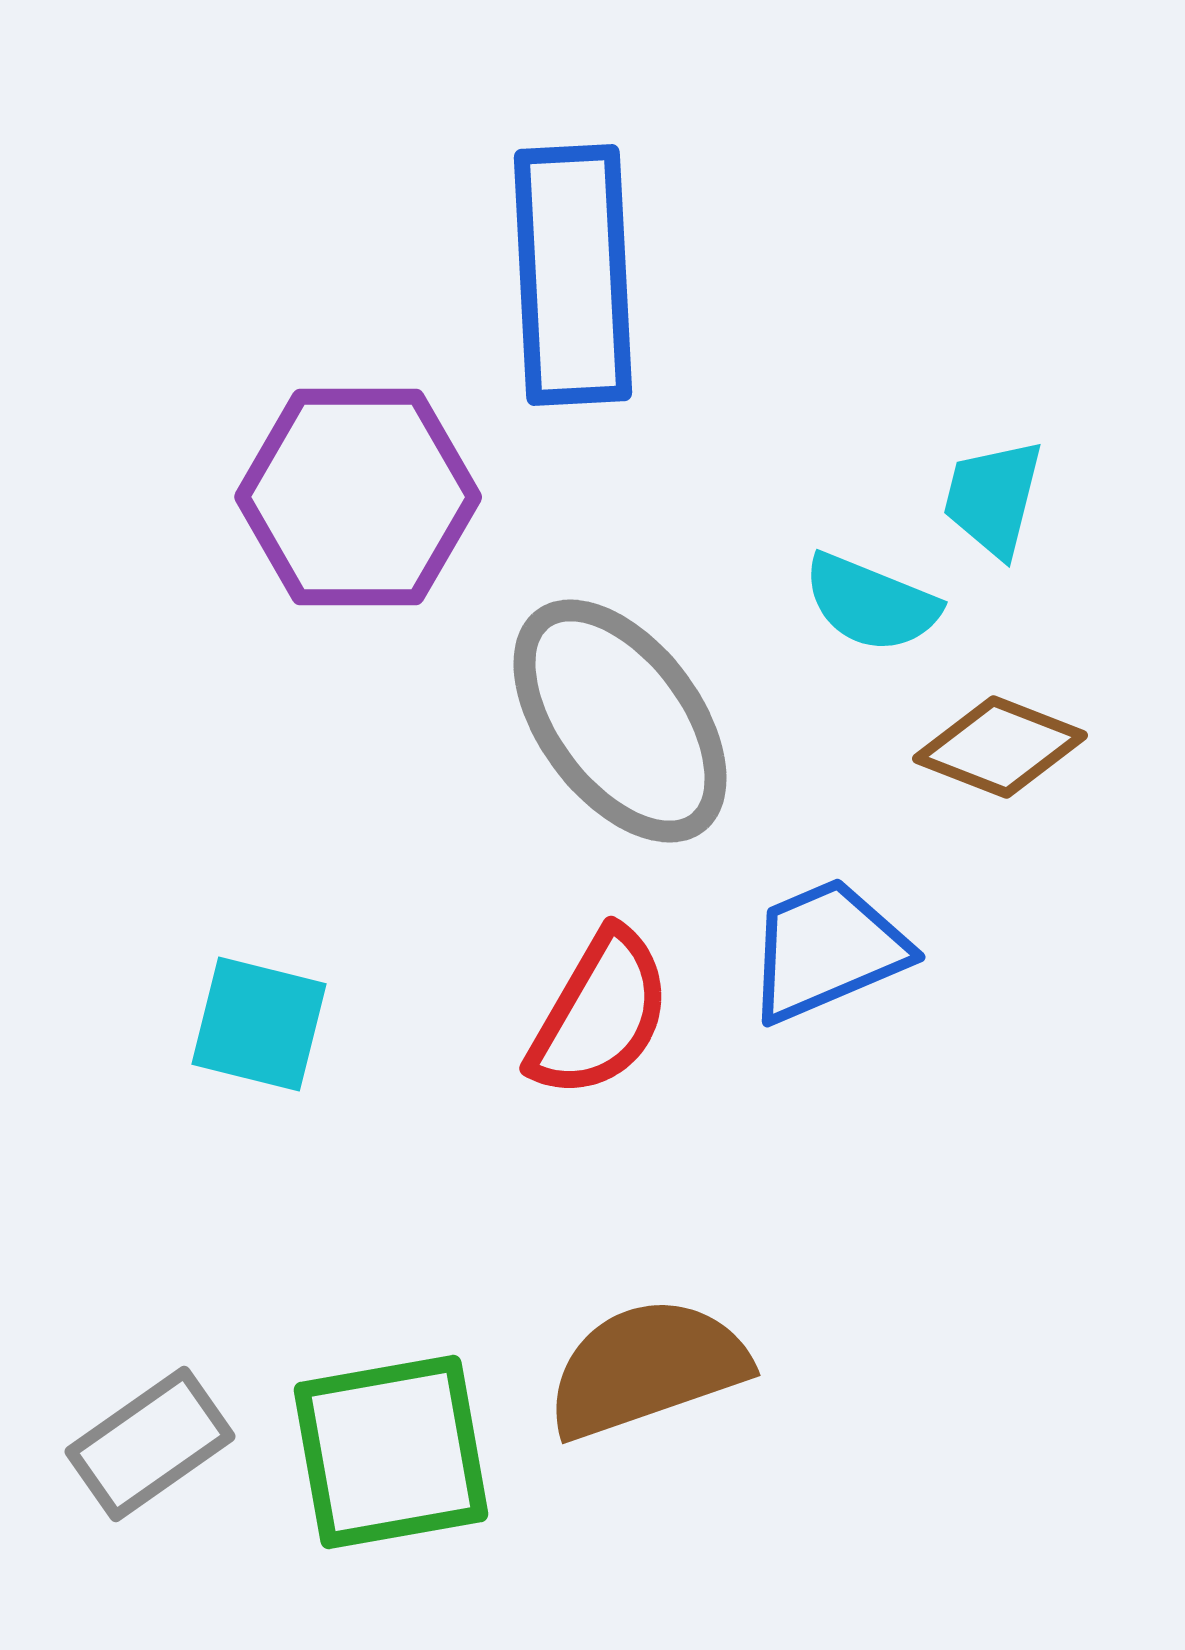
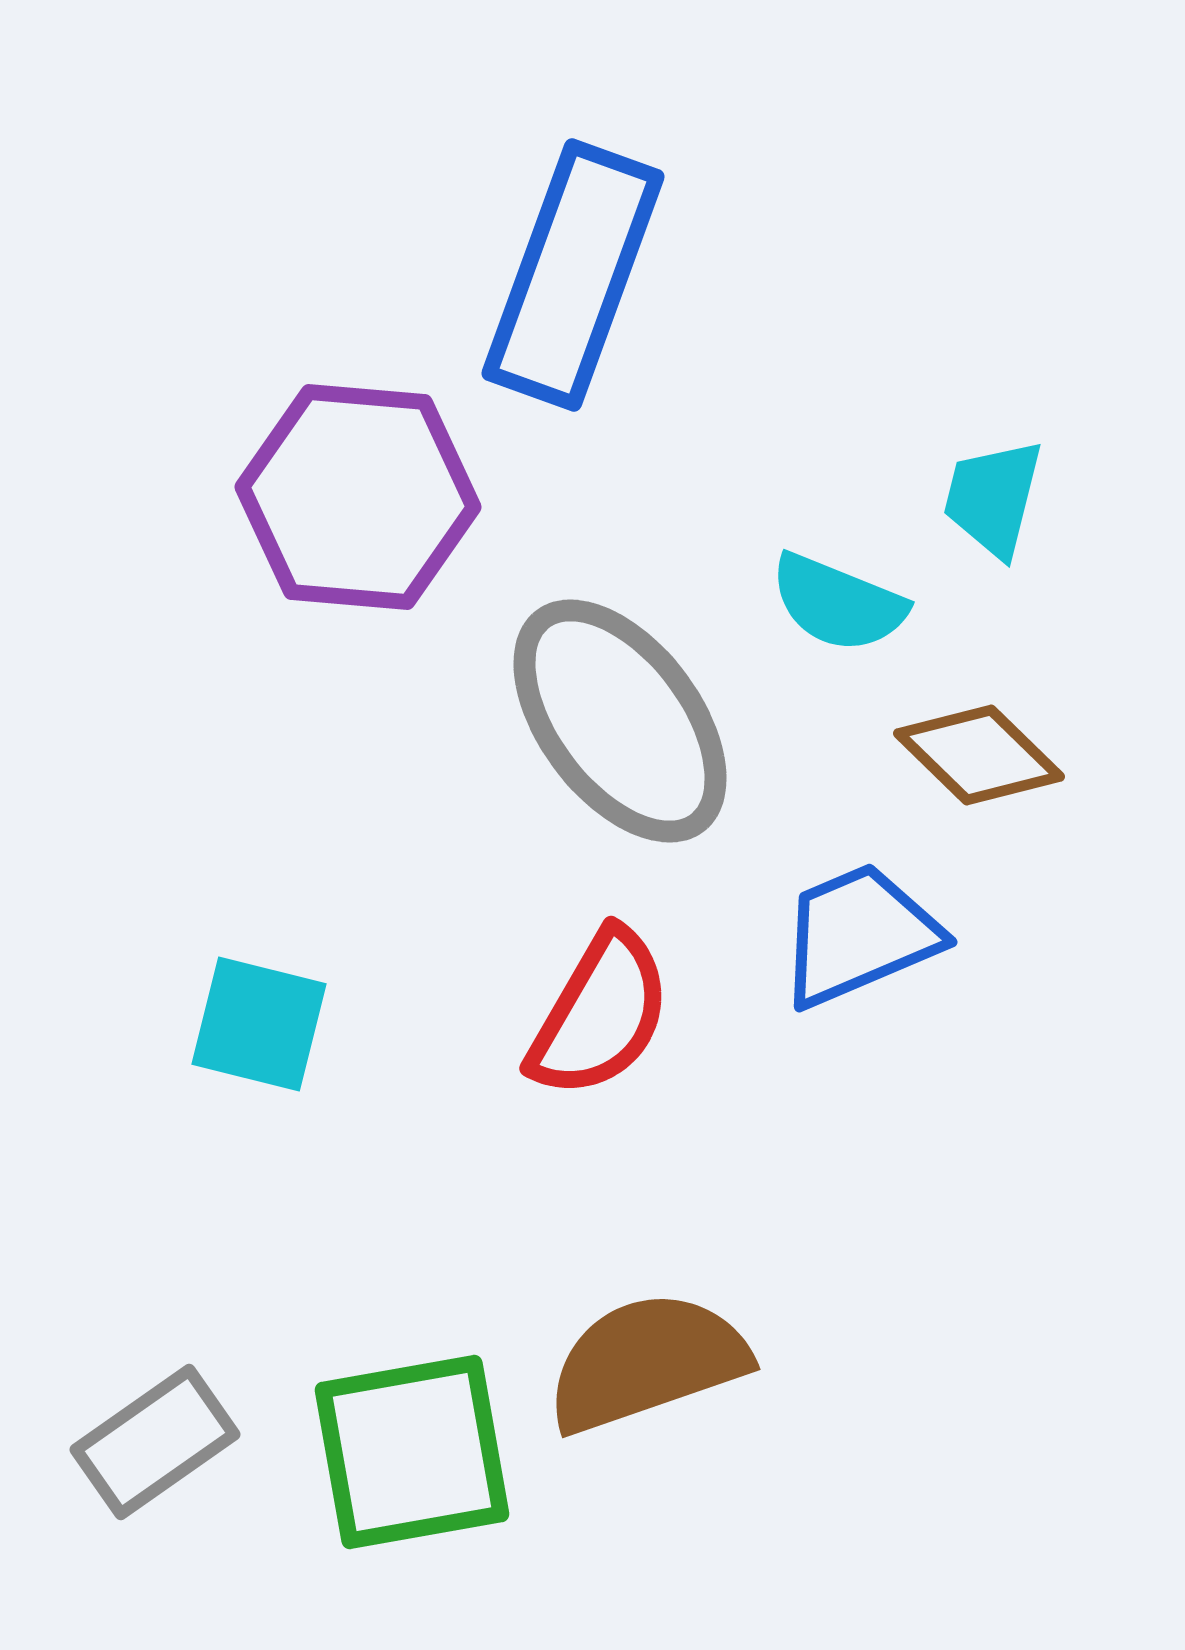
blue rectangle: rotated 23 degrees clockwise
purple hexagon: rotated 5 degrees clockwise
cyan semicircle: moved 33 px left
brown diamond: moved 21 px left, 8 px down; rotated 23 degrees clockwise
blue trapezoid: moved 32 px right, 15 px up
brown semicircle: moved 6 px up
gray rectangle: moved 5 px right, 2 px up
green square: moved 21 px right
